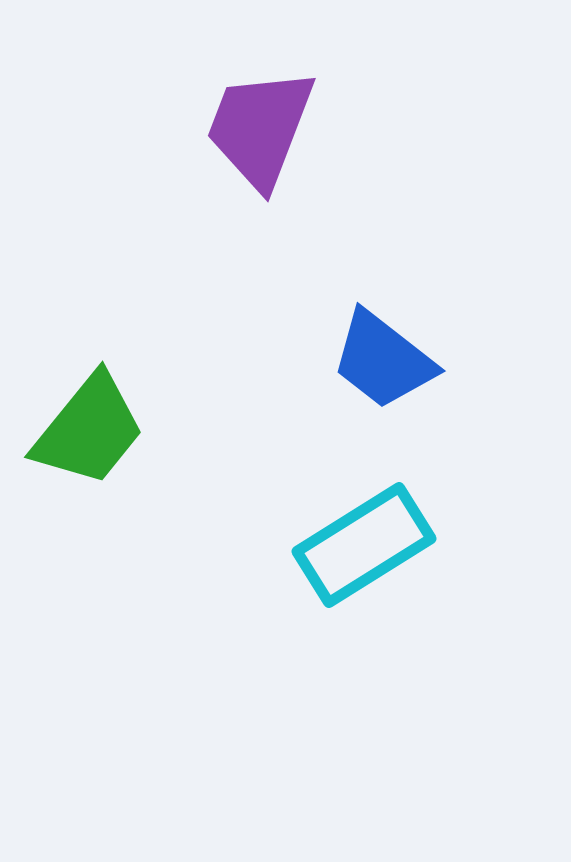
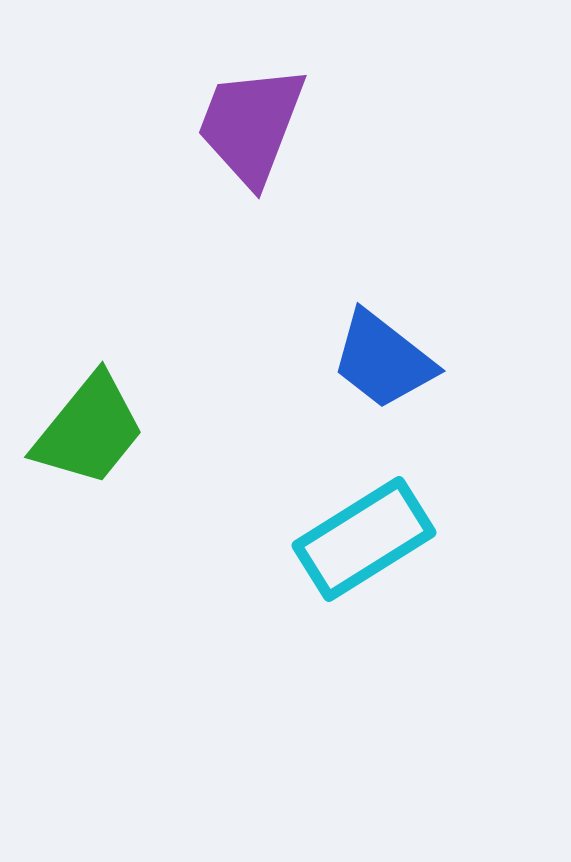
purple trapezoid: moved 9 px left, 3 px up
cyan rectangle: moved 6 px up
